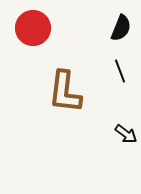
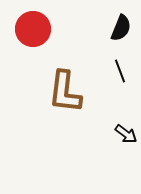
red circle: moved 1 px down
